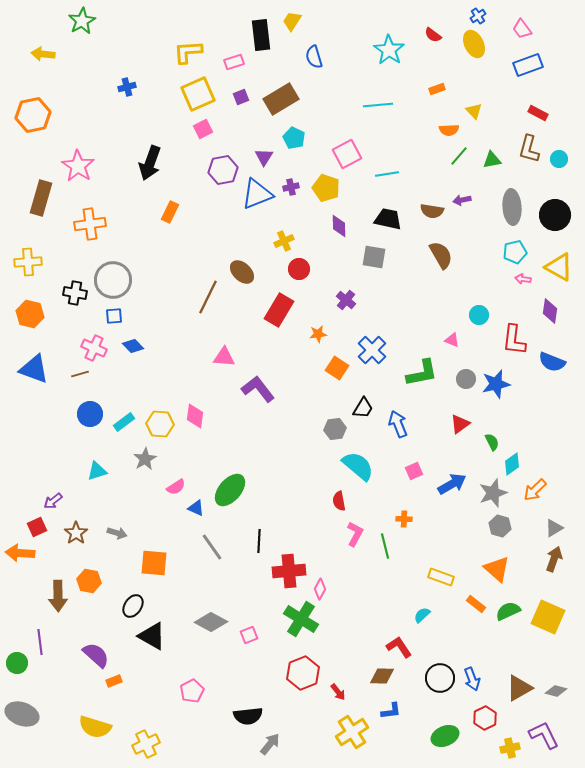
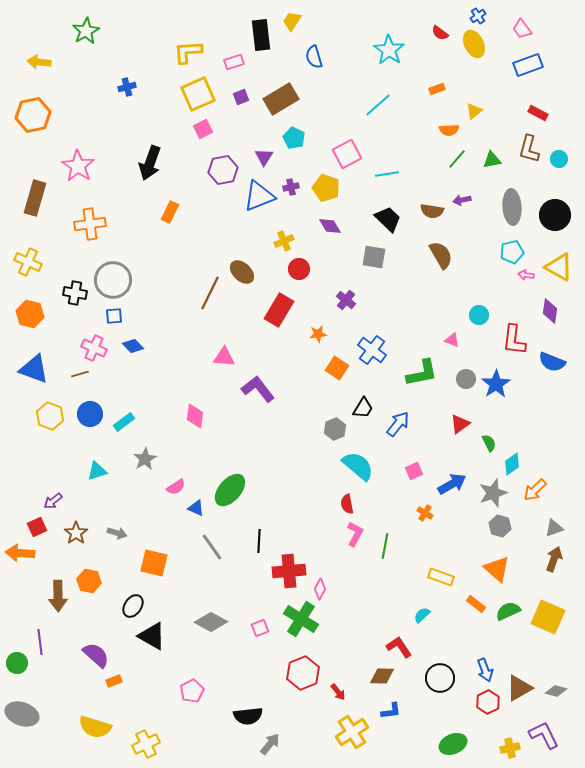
green star at (82, 21): moved 4 px right, 10 px down
red semicircle at (433, 35): moved 7 px right, 2 px up
yellow arrow at (43, 54): moved 4 px left, 8 px down
cyan line at (378, 105): rotated 36 degrees counterclockwise
yellow triangle at (474, 111): rotated 36 degrees clockwise
green line at (459, 156): moved 2 px left, 3 px down
blue triangle at (257, 194): moved 2 px right, 2 px down
brown rectangle at (41, 198): moved 6 px left
black trapezoid at (388, 219): rotated 32 degrees clockwise
purple diamond at (339, 226): moved 9 px left; rotated 30 degrees counterclockwise
cyan pentagon at (515, 252): moved 3 px left
yellow cross at (28, 262): rotated 28 degrees clockwise
pink arrow at (523, 279): moved 3 px right, 4 px up
brown line at (208, 297): moved 2 px right, 4 px up
blue cross at (372, 350): rotated 8 degrees counterclockwise
blue star at (496, 384): rotated 20 degrees counterclockwise
yellow hexagon at (160, 424): moved 110 px left, 8 px up; rotated 16 degrees clockwise
blue arrow at (398, 424): rotated 60 degrees clockwise
gray hexagon at (335, 429): rotated 15 degrees counterclockwise
green semicircle at (492, 442): moved 3 px left, 1 px down
red semicircle at (339, 501): moved 8 px right, 3 px down
orange cross at (404, 519): moved 21 px right, 6 px up; rotated 28 degrees clockwise
gray triangle at (554, 528): rotated 12 degrees clockwise
green line at (385, 546): rotated 25 degrees clockwise
orange square at (154, 563): rotated 8 degrees clockwise
pink square at (249, 635): moved 11 px right, 7 px up
blue arrow at (472, 679): moved 13 px right, 9 px up
red hexagon at (485, 718): moved 3 px right, 16 px up
green ellipse at (445, 736): moved 8 px right, 8 px down
